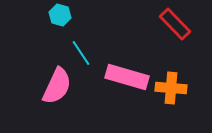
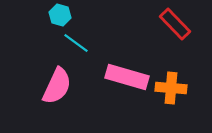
cyan line: moved 5 px left, 10 px up; rotated 20 degrees counterclockwise
